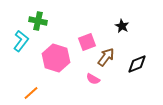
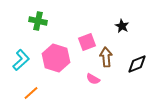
cyan L-shape: moved 19 px down; rotated 10 degrees clockwise
brown arrow: rotated 42 degrees counterclockwise
